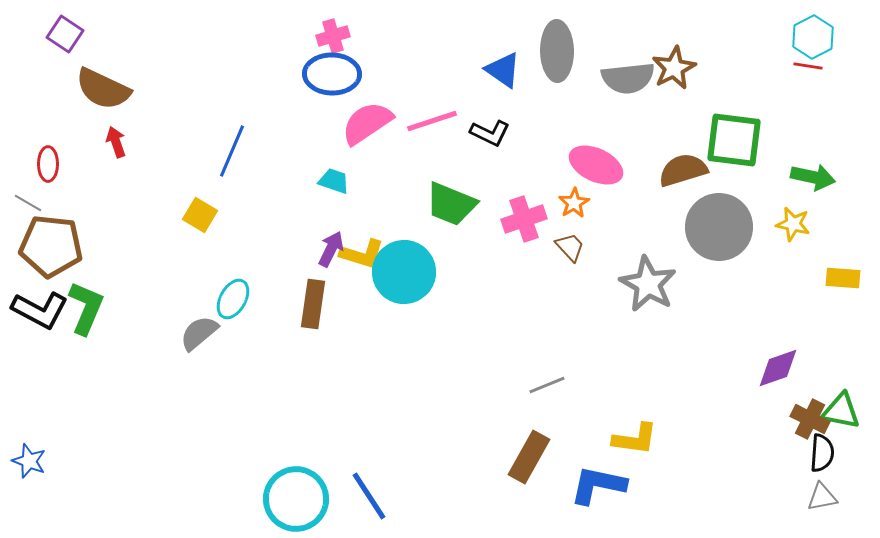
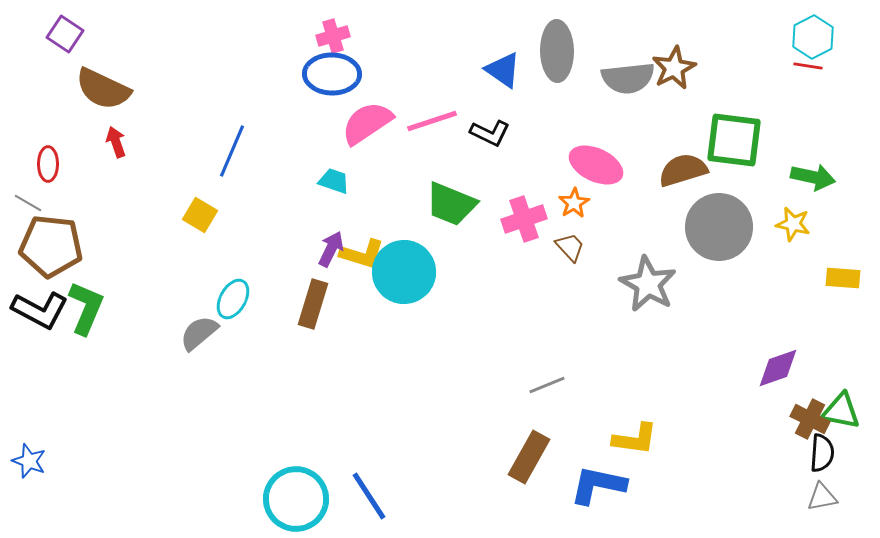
brown rectangle at (313, 304): rotated 9 degrees clockwise
